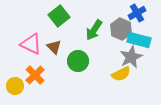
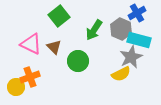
orange cross: moved 5 px left, 2 px down; rotated 24 degrees clockwise
yellow circle: moved 1 px right, 1 px down
